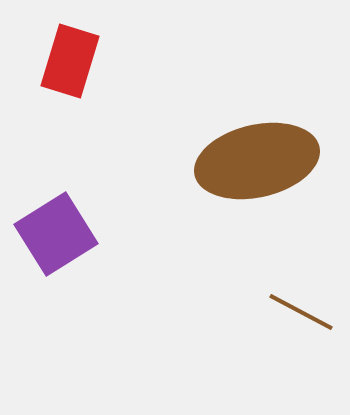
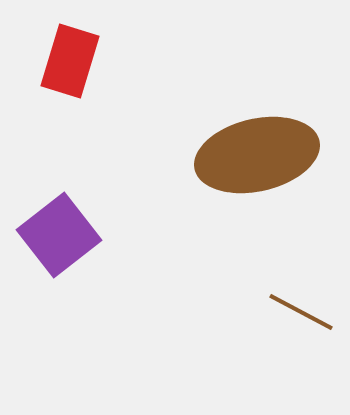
brown ellipse: moved 6 px up
purple square: moved 3 px right, 1 px down; rotated 6 degrees counterclockwise
